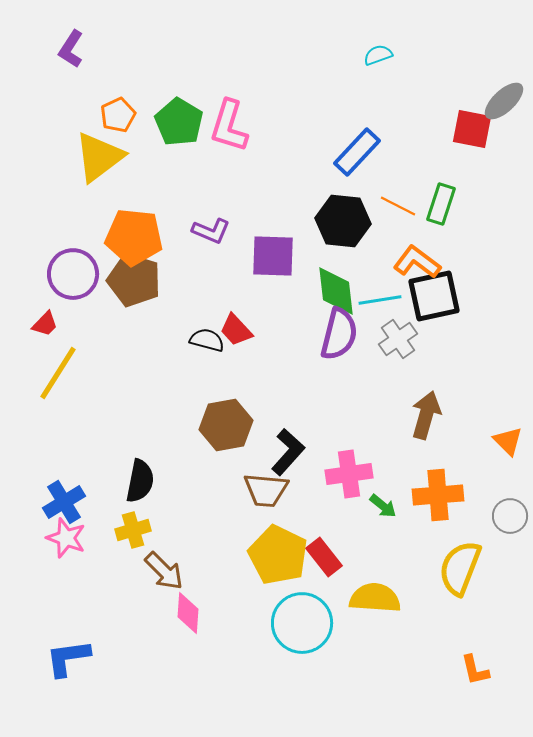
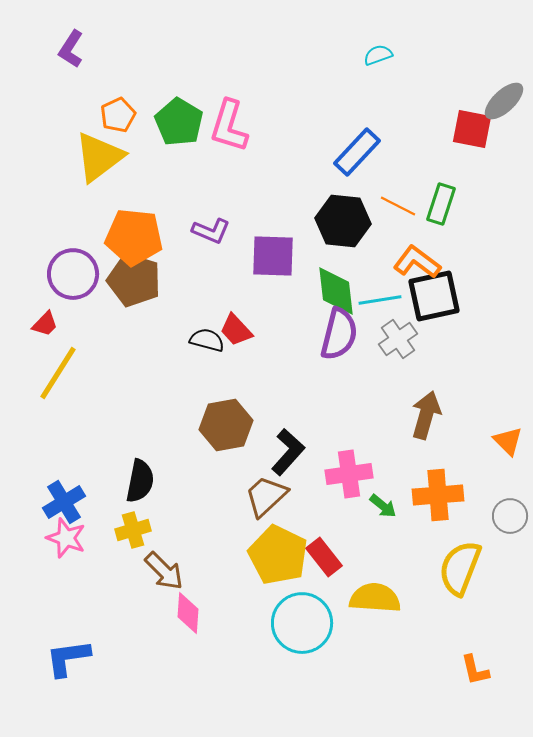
brown trapezoid at (266, 490): moved 6 px down; rotated 132 degrees clockwise
